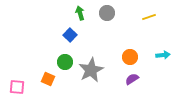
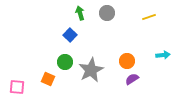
orange circle: moved 3 px left, 4 px down
